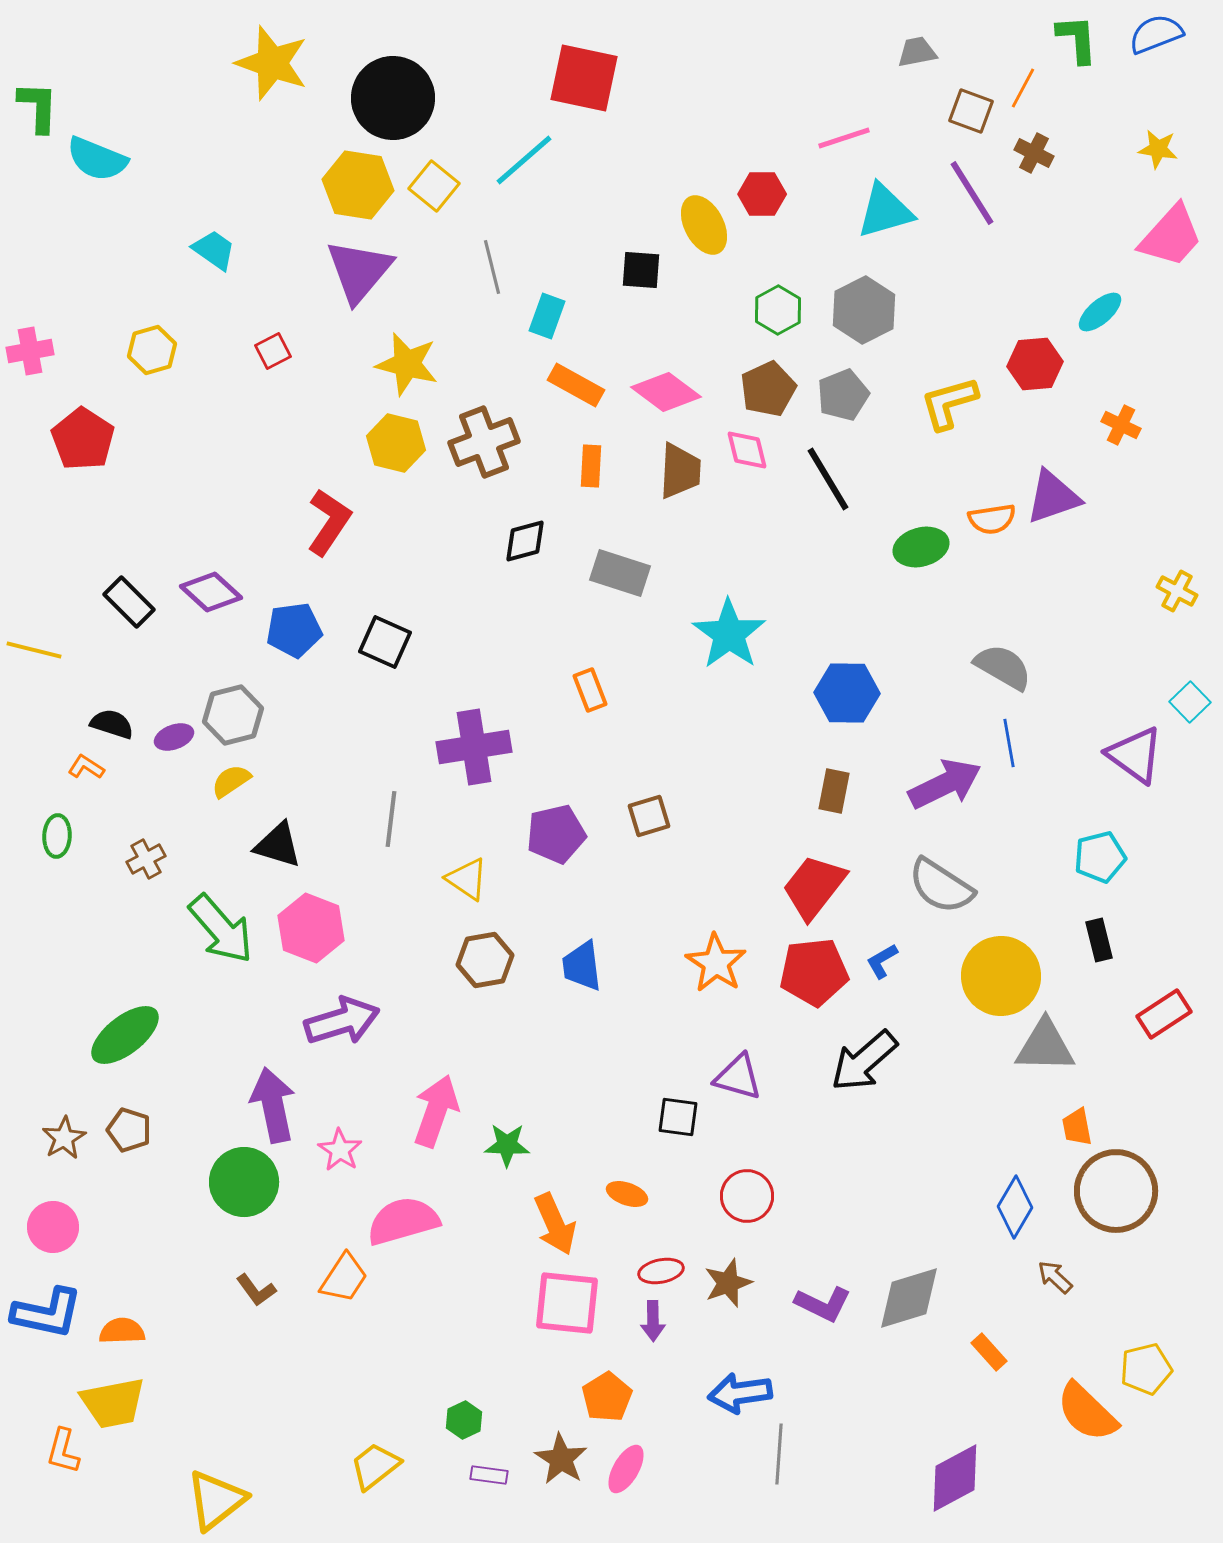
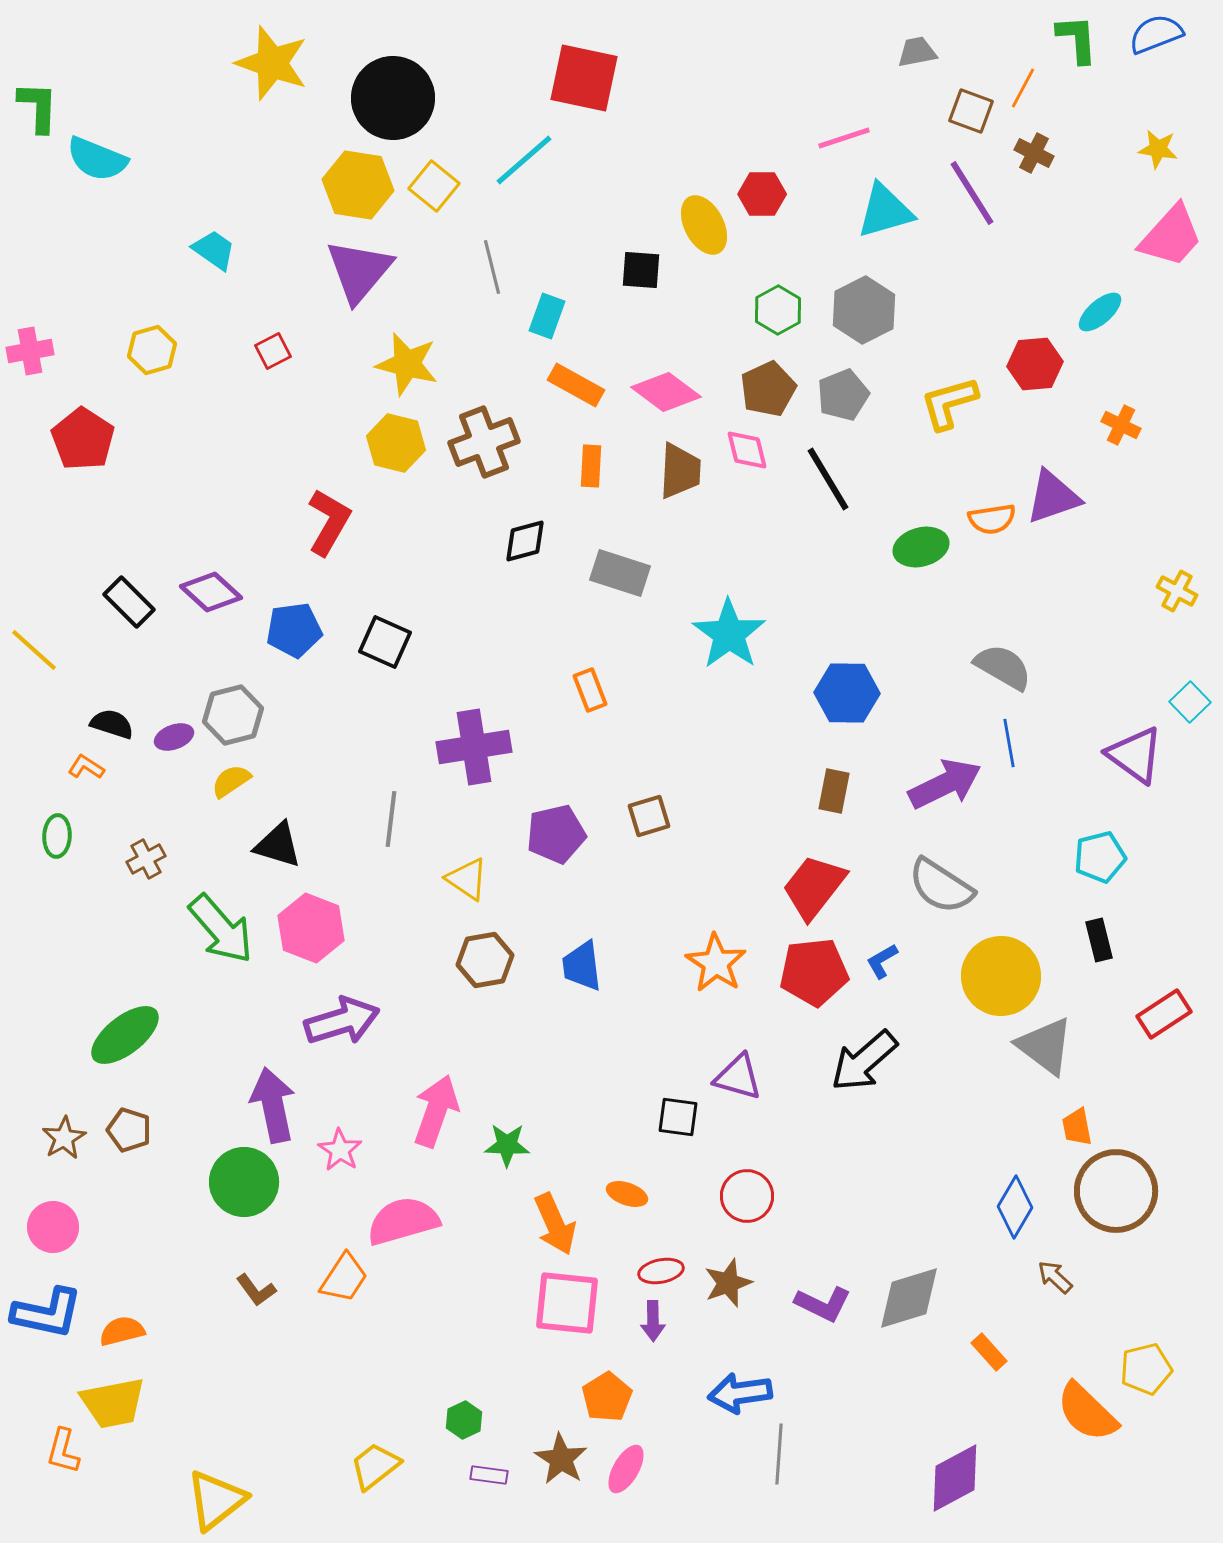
red L-shape at (329, 522): rotated 4 degrees counterclockwise
yellow line at (34, 650): rotated 28 degrees clockwise
gray triangle at (1045, 1046): rotated 36 degrees clockwise
orange semicircle at (122, 1331): rotated 12 degrees counterclockwise
